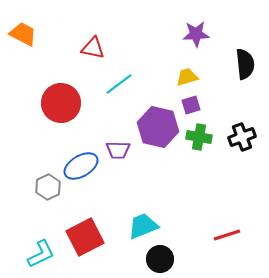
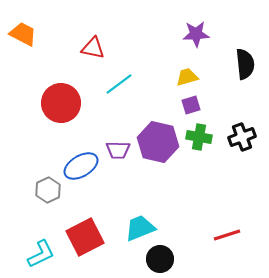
purple hexagon: moved 15 px down
gray hexagon: moved 3 px down
cyan trapezoid: moved 3 px left, 2 px down
